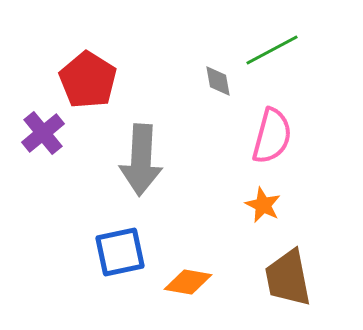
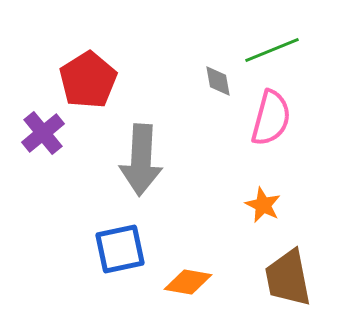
green line: rotated 6 degrees clockwise
red pentagon: rotated 8 degrees clockwise
pink semicircle: moved 1 px left, 18 px up
blue square: moved 3 px up
